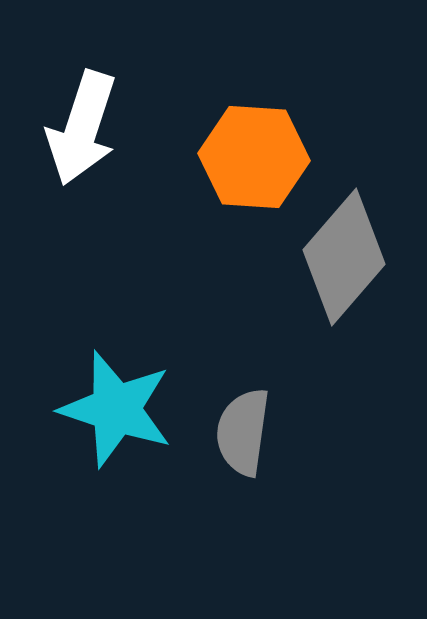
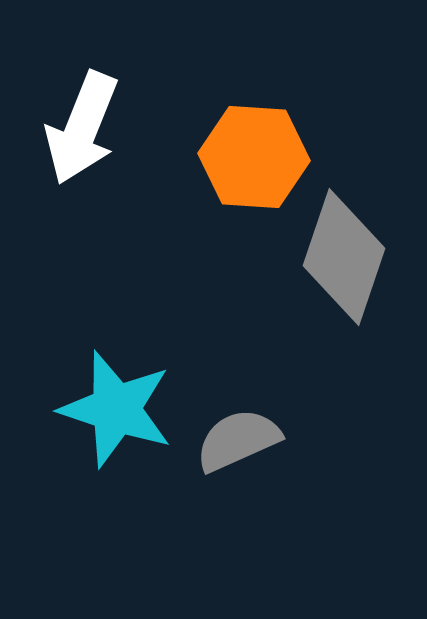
white arrow: rotated 4 degrees clockwise
gray diamond: rotated 22 degrees counterclockwise
gray semicircle: moved 5 px left, 8 px down; rotated 58 degrees clockwise
